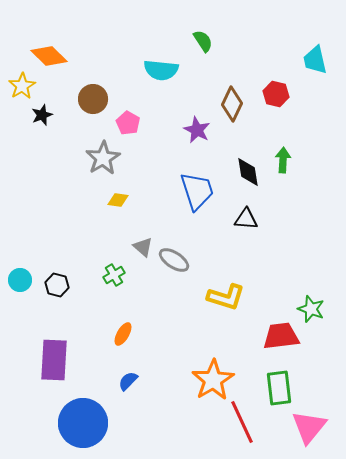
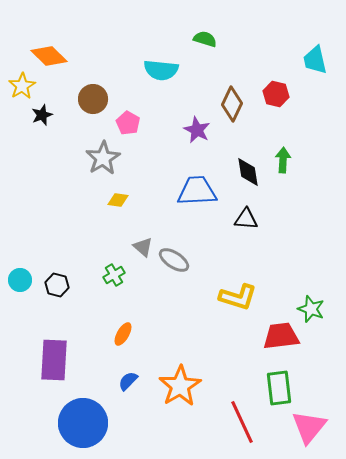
green semicircle: moved 2 px right, 2 px up; rotated 40 degrees counterclockwise
blue trapezoid: rotated 75 degrees counterclockwise
yellow L-shape: moved 12 px right
orange star: moved 33 px left, 6 px down
